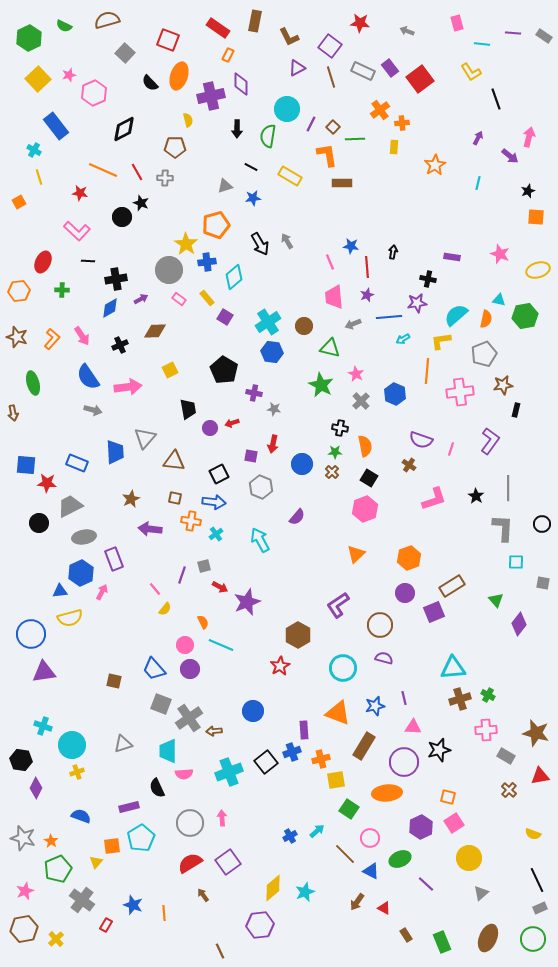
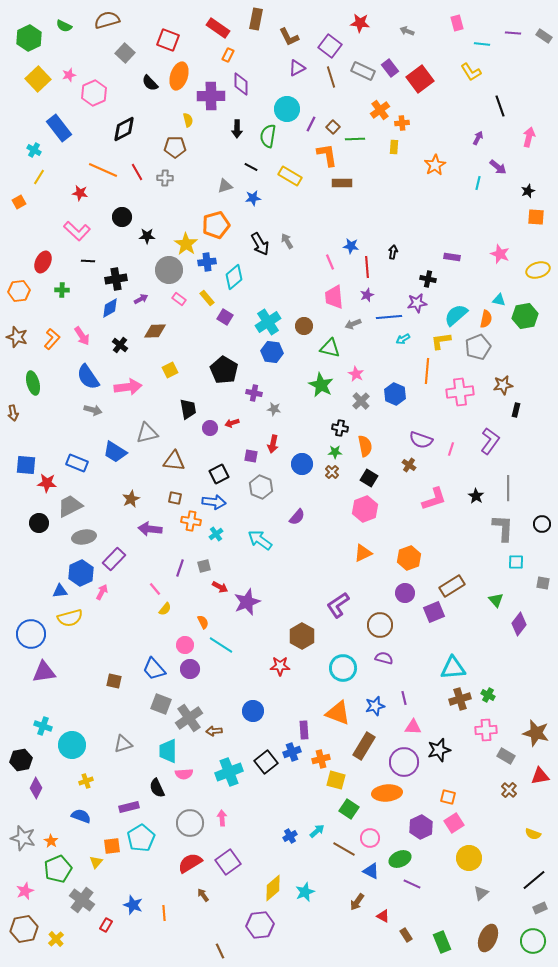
brown rectangle at (255, 21): moved 1 px right, 2 px up
purple cross at (211, 96): rotated 12 degrees clockwise
black line at (496, 99): moved 4 px right, 7 px down
blue rectangle at (56, 126): moved 3 px right, 2 px down
purple arrow at (510, 156): moved 12 px left, 11 px down
yellow line at (39, 177): rotated 49 degrees clockwise
black star at (141, 203): moved 6 px right, 33 px down; rotated 21 degrees counterclockwise
black cross at (120, 345): rotated 28 degrees counterclockwise
gray pentagon at (484, 354): moved 6 px left, 7 px up
gray triangle at (145, 438): moved 2 px right, 5 px up; rotated 35 degrees clockwise
blue trapezoid at (115, 452): rotated 125 degrees clockwise
cyan arrow at (260, 540): rotated 25 degrees counterclockwise
orange triangle at (356, 554): moved 7 px right, 1 px up; rotated 18 degrees clockwise
purple rectangle at (114, 559): rotated 65 degrees clockwise
purple line at (182, 575): moved 2 px left, 7 px up
brown hexagon at (298, 635): moved 4 px right, 1 px down
cyan line at (221, 645): rotated 10 degrees clockwise
red star at (280, 666): rotated 30 degrees clockwise
black hexagon at (21, 760): rotated 20 degrees counterclockwise
yellow cross at (77, 772): moved 9 px right, 9 px down
yellow square at (336, 780): rotated 24 degrees clockwise
brown line at (345, 854): moved 1 px left, 5 px up; rotated 15 degrees counterclockwise
black line at (537, 880): moved 3 px left; rotated 75 degrees clockwise
purple line at (426, 884): moved 14 px left; rotated 18 degrees counterclockwise
red triangle at (384, 908): moved 1 px left, 8 px down
green circle at (533, 939): moved 2 px down
